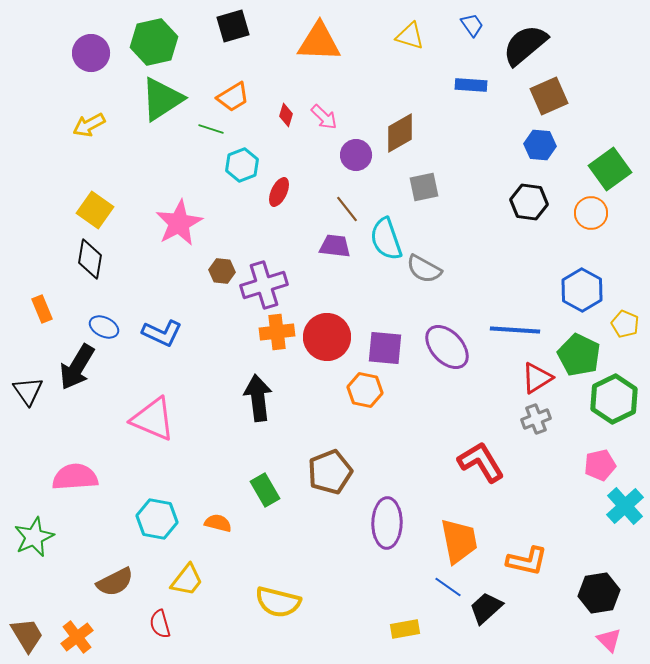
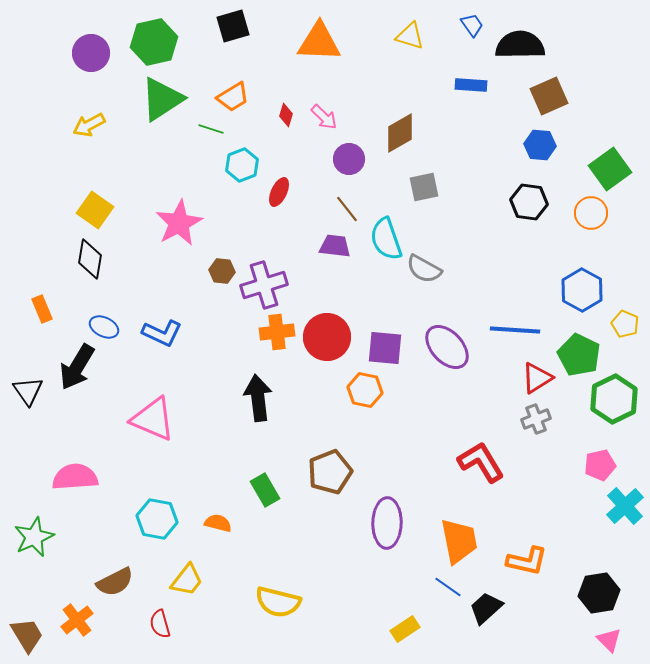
black semicircle at (525, 45): moved 5 px left; rotated 39 degrees clockwise
purple circle at (356, 155): moved 7 px left, 4 px down
yellow rectangle at (405, 629): rotated 24 degrees counterclockwise
orange cross at (77, 637): moved 17 px up
